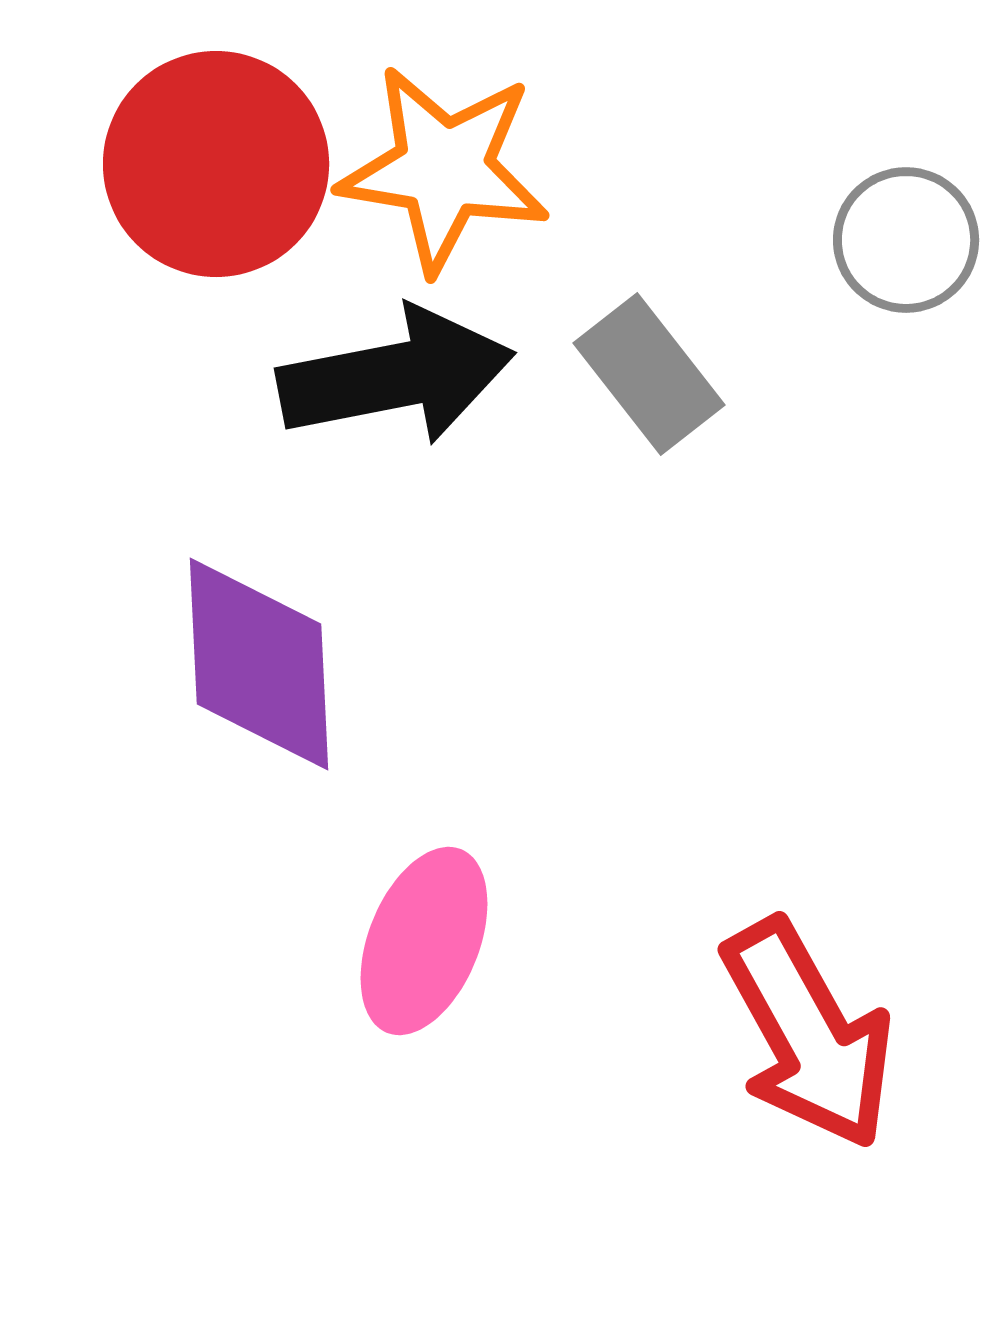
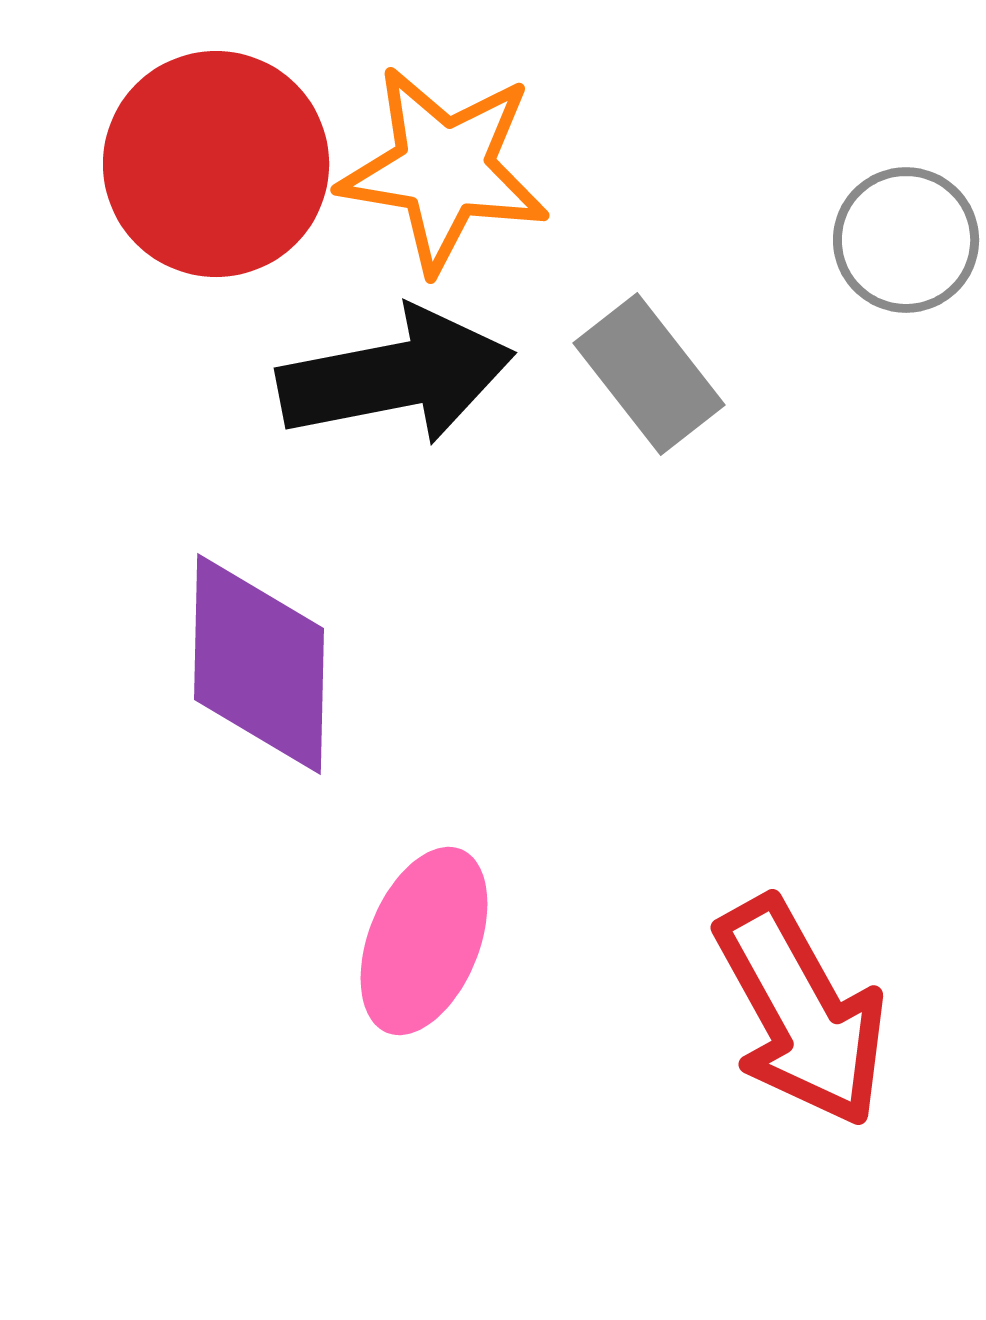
purple diamond: rotated 4 degrees clockwise
red arrow: moved 7 px left, 22 px up
